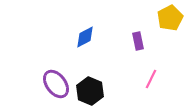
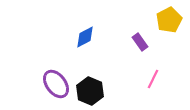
yellow pentagon: moved 1 px left, 2 px down
purple rectangle: moved 2 px right, 1 px down; rotated 24 degrees counterclockwise
pink line: moved 2 px right
